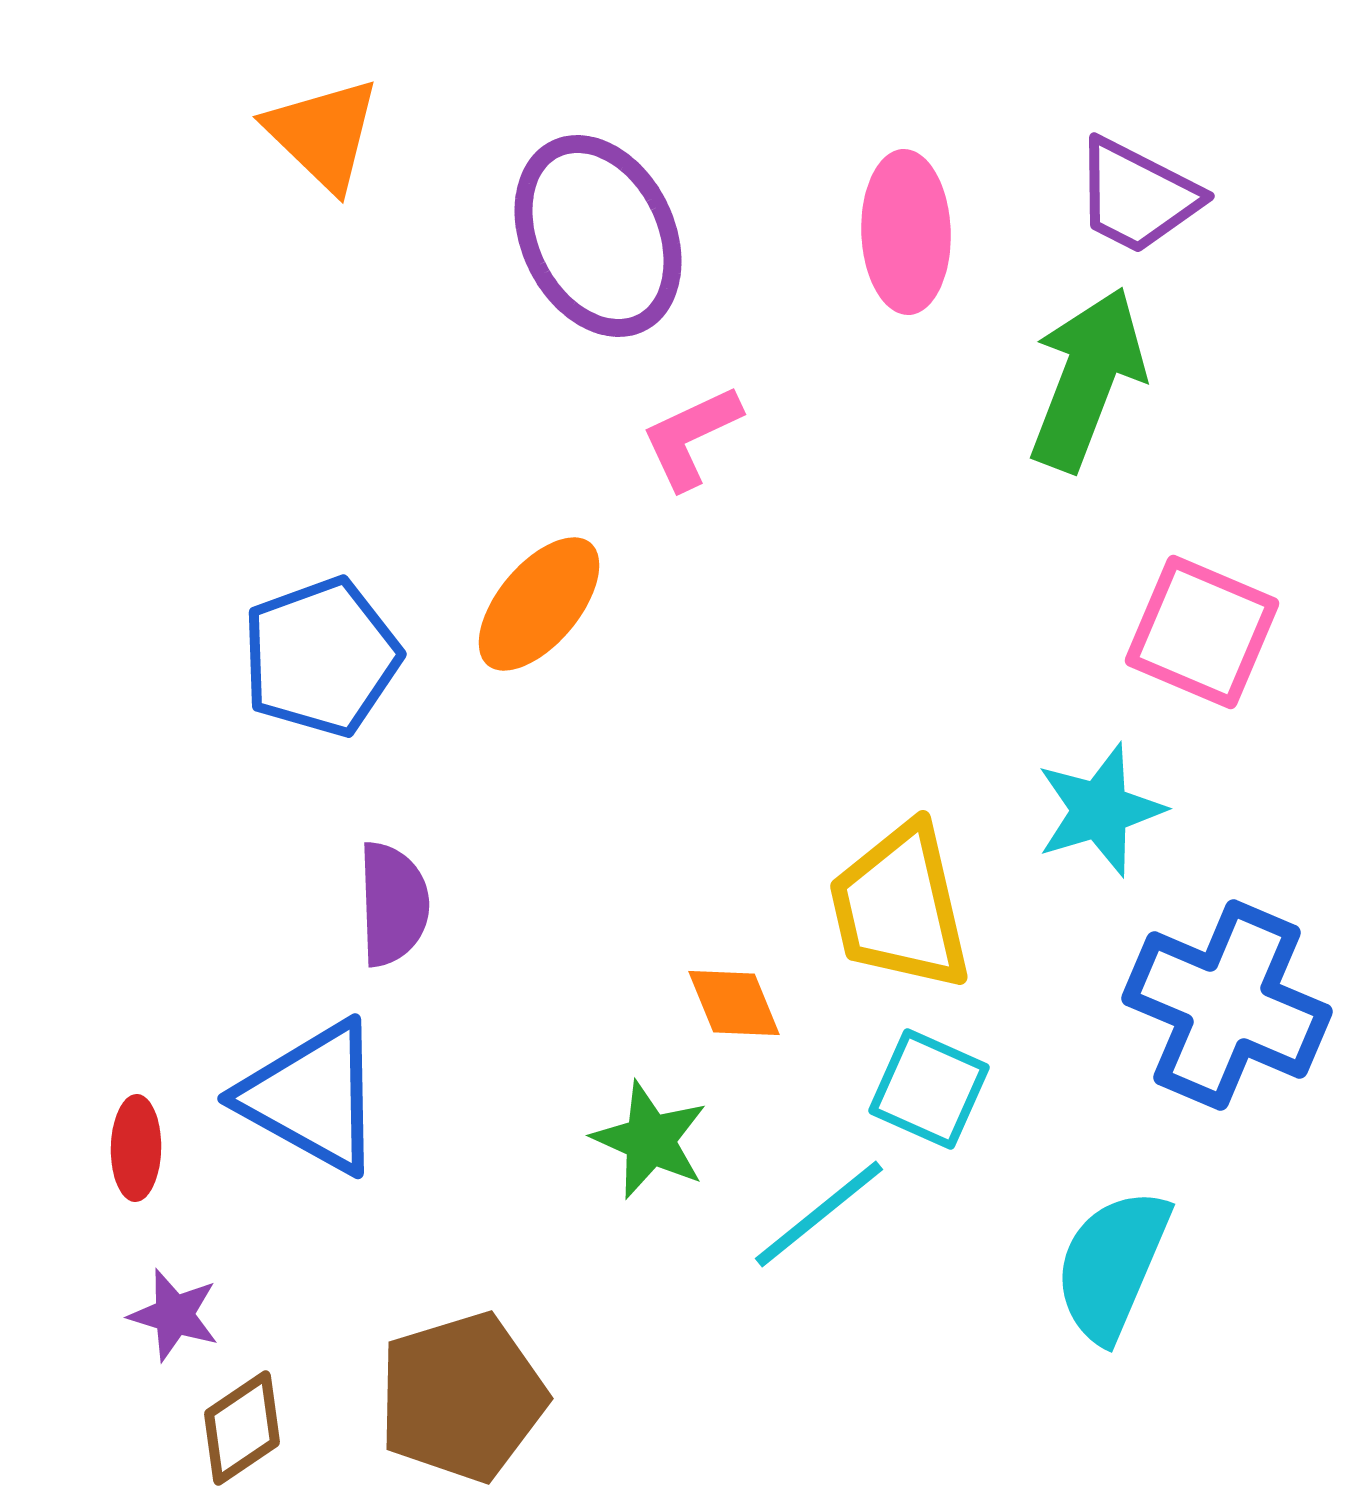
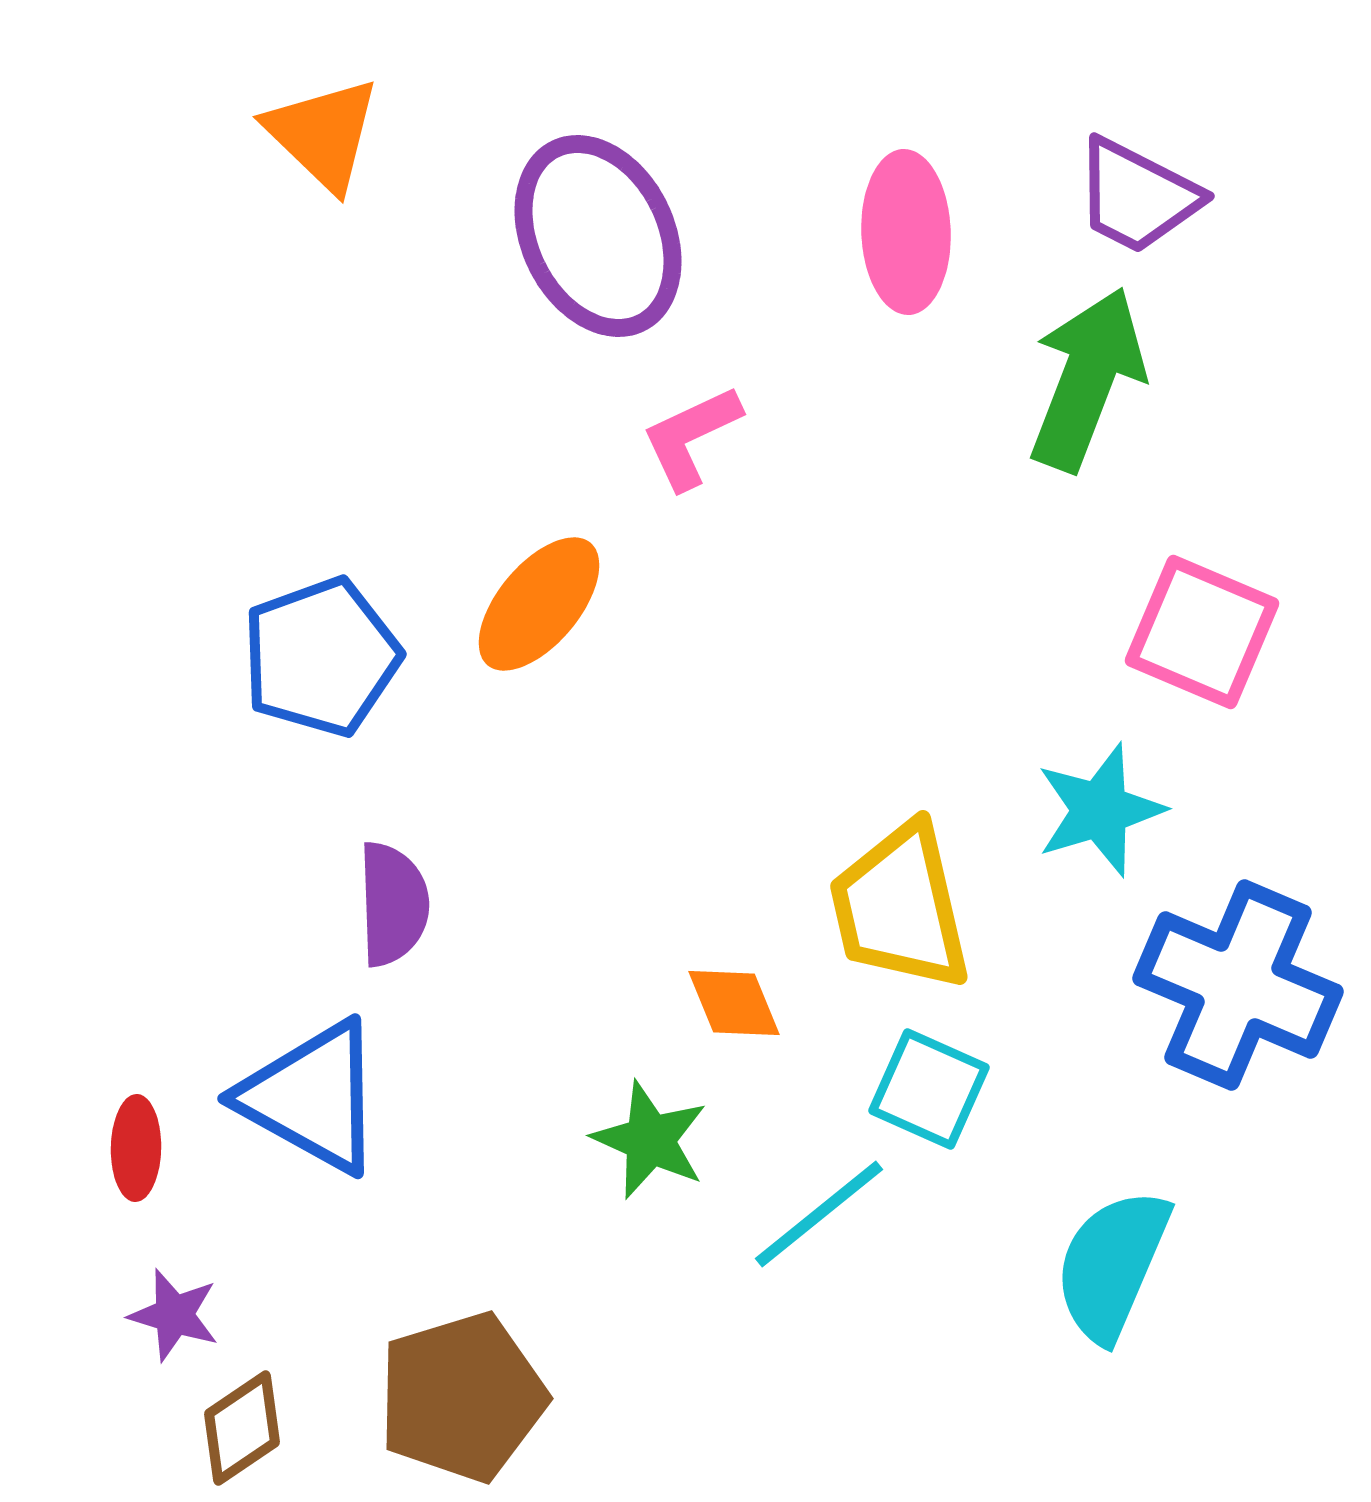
blue cross: moved 11 px right, 20 px up
